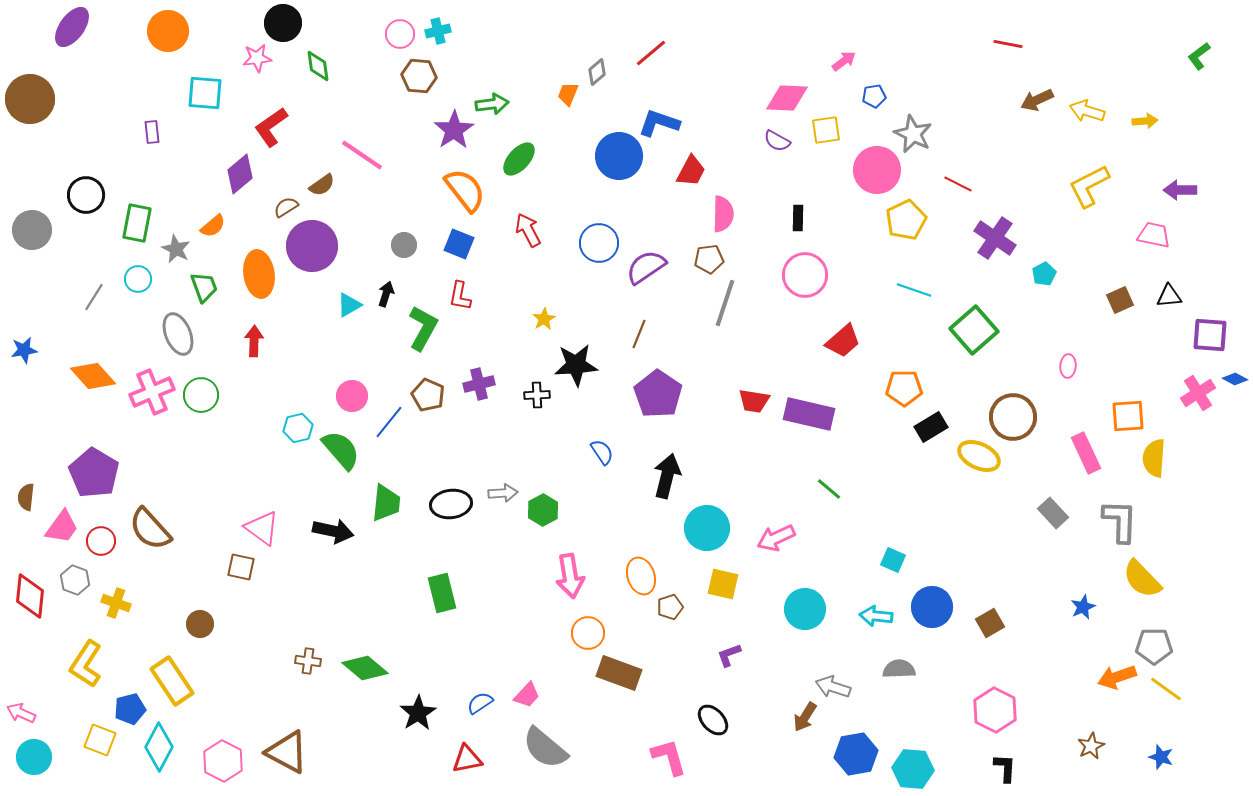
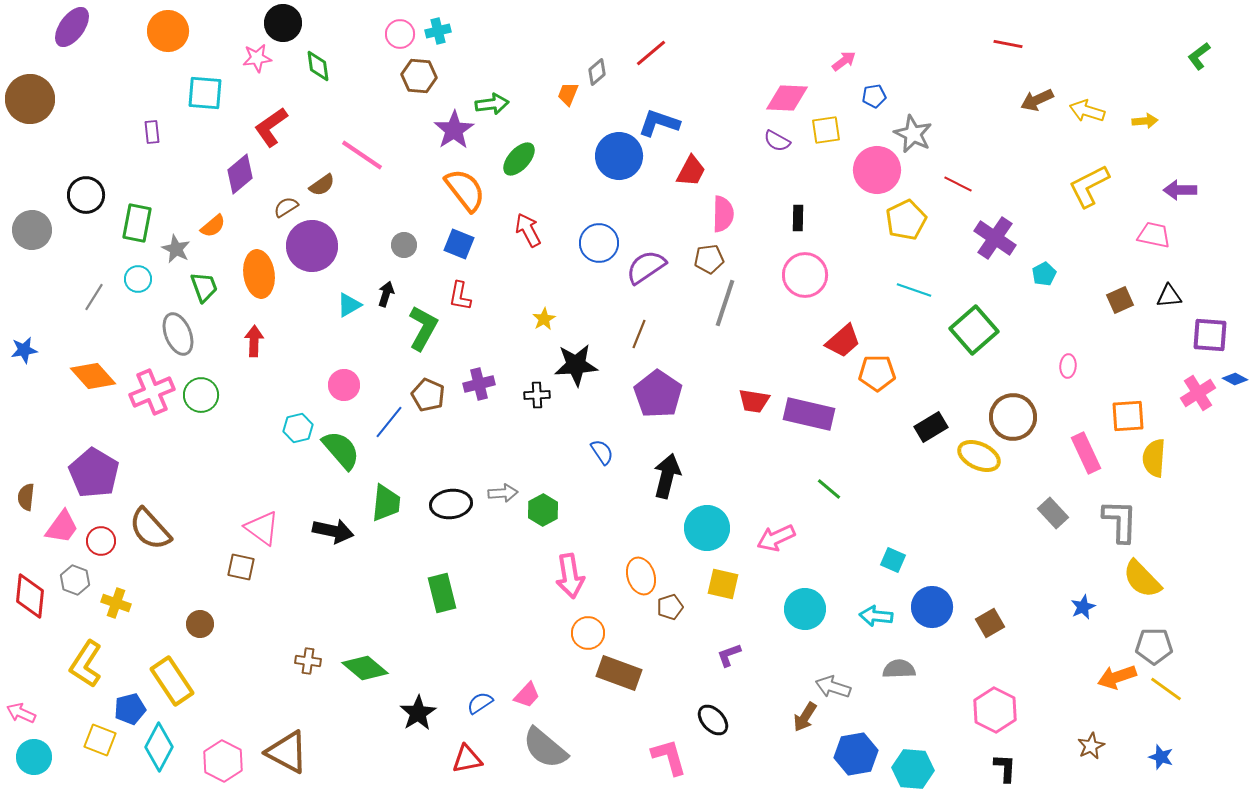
orange pentagon at (904, 388): moved 27 px left, 15 px up
pink circle at (352, 396): moved 8 px left, 11 px up
